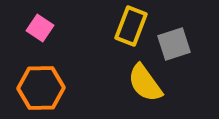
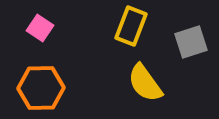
gray square: moved 17 px right, 2 px up
